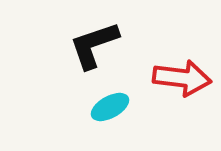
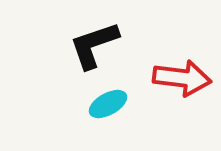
cyan ellipse: moved 2 px left, 3 px up
